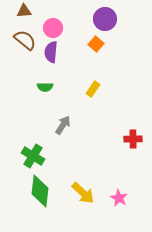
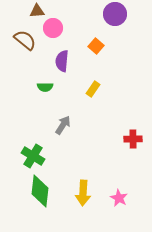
brown triangle: moved 13 px right
purple circle: moved 10 px right, 5 px up
orange square: moved 2 px down
purple semicircle: moved 11 px right, 9 px down
yellow arrow: rotated 50 degrees clockwise
